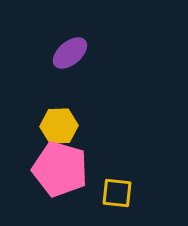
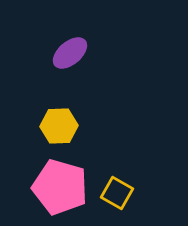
pink pentagon: moved 18 px down
yellow square: rotated 24 degrees clockwise
